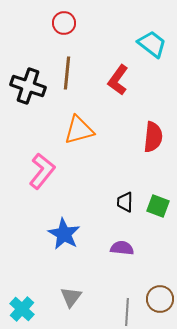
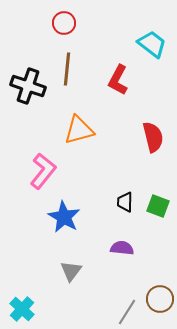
brown line: moved 4 px up
red L-shape: rotated 8 degrees counterclockwise
red semicircle: rotated 20 degrees counterclockwise
pink L-shape: moved 1 px right
blue star: moved 17 px up
gray triangle: moved 26 px up
gray line: rotated 28 degrees clockwise
